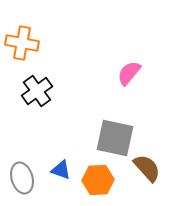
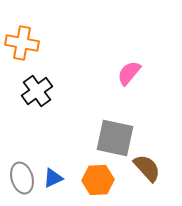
blue triangle: moved 8 px left, 8 px down; rotated 45 degrees counterclockwise
